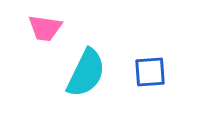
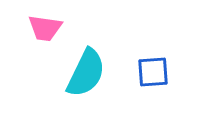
blue square: moved 3 px right
